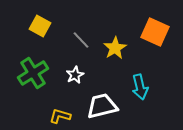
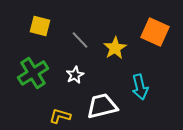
yellow square: rotated 15 degrees counterclockwise
gray line: moved 1 px left
